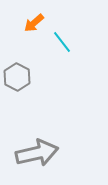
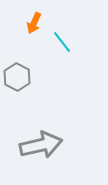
orange arrow: rotated 25 degrees counterclockwise
gray arrow: moved 4 px right, 8 px up
